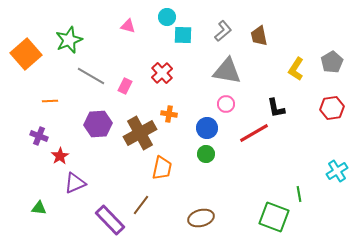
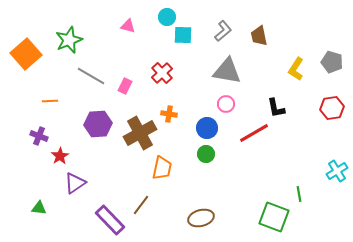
gray pentagon: rotated 25 degrees counterclockwise
purple triangle: rotated 10 degrees counterclockwise
